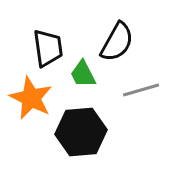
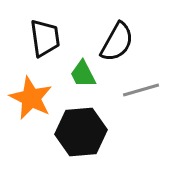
black trapezoid: moved 3 px left, 10 px up
